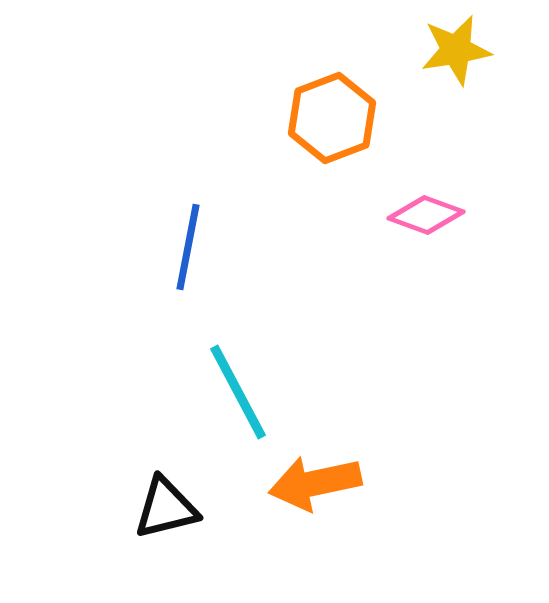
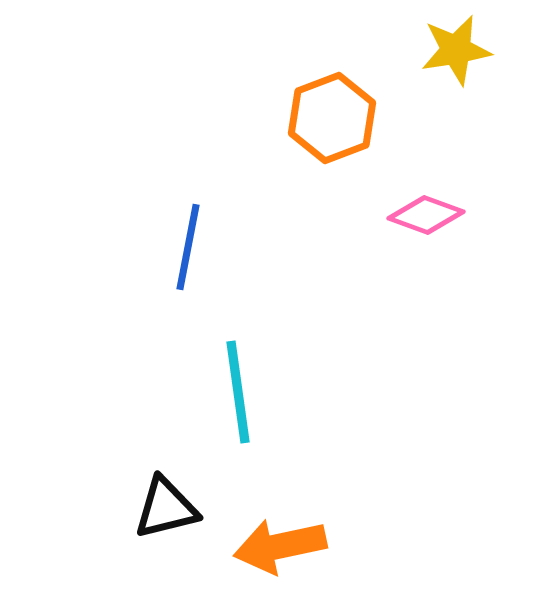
cyan line: rotated 20 degrees clockwise
orange arrow: moved 35 px left, 63 px down
